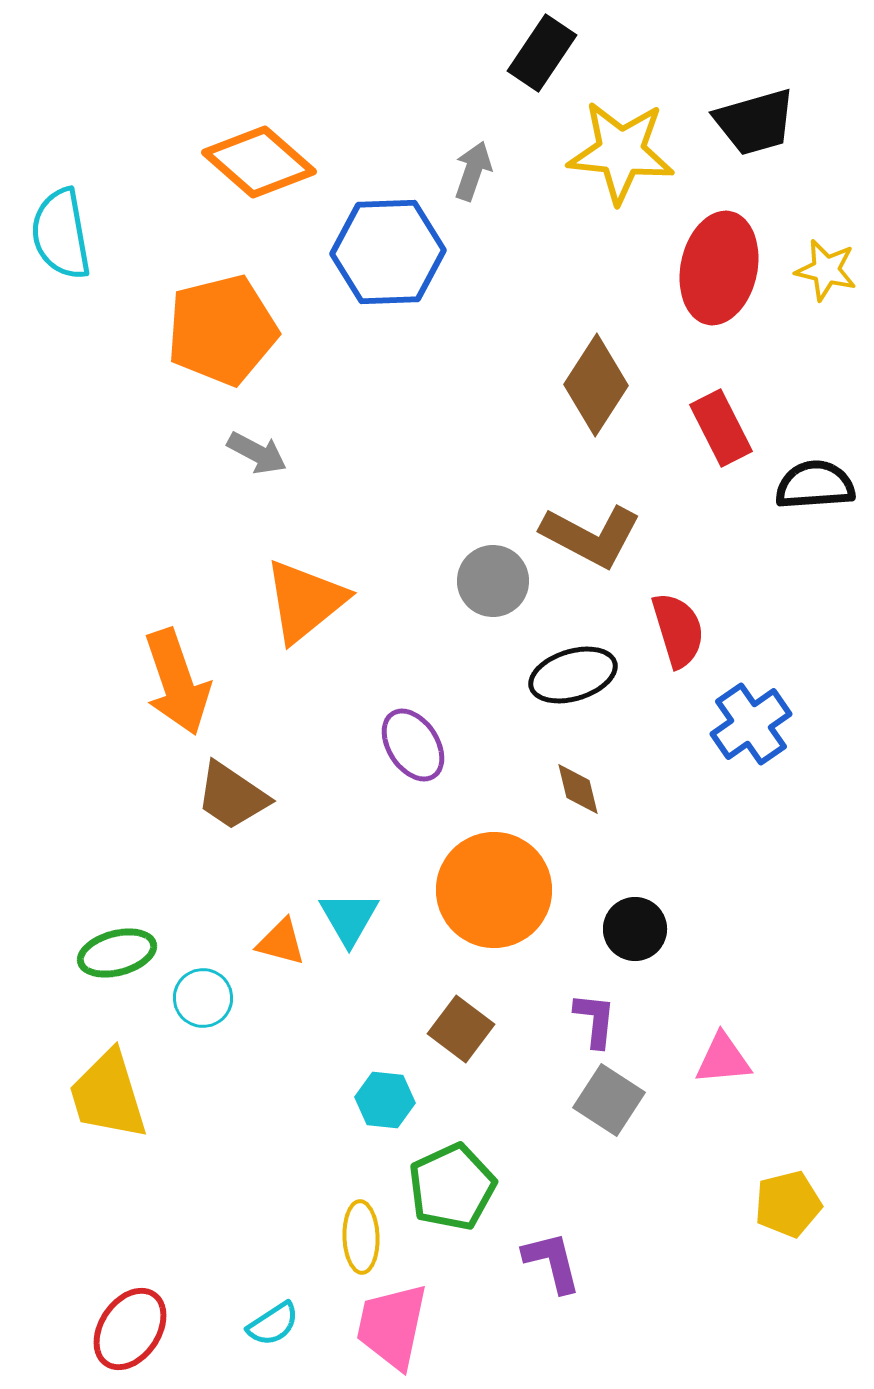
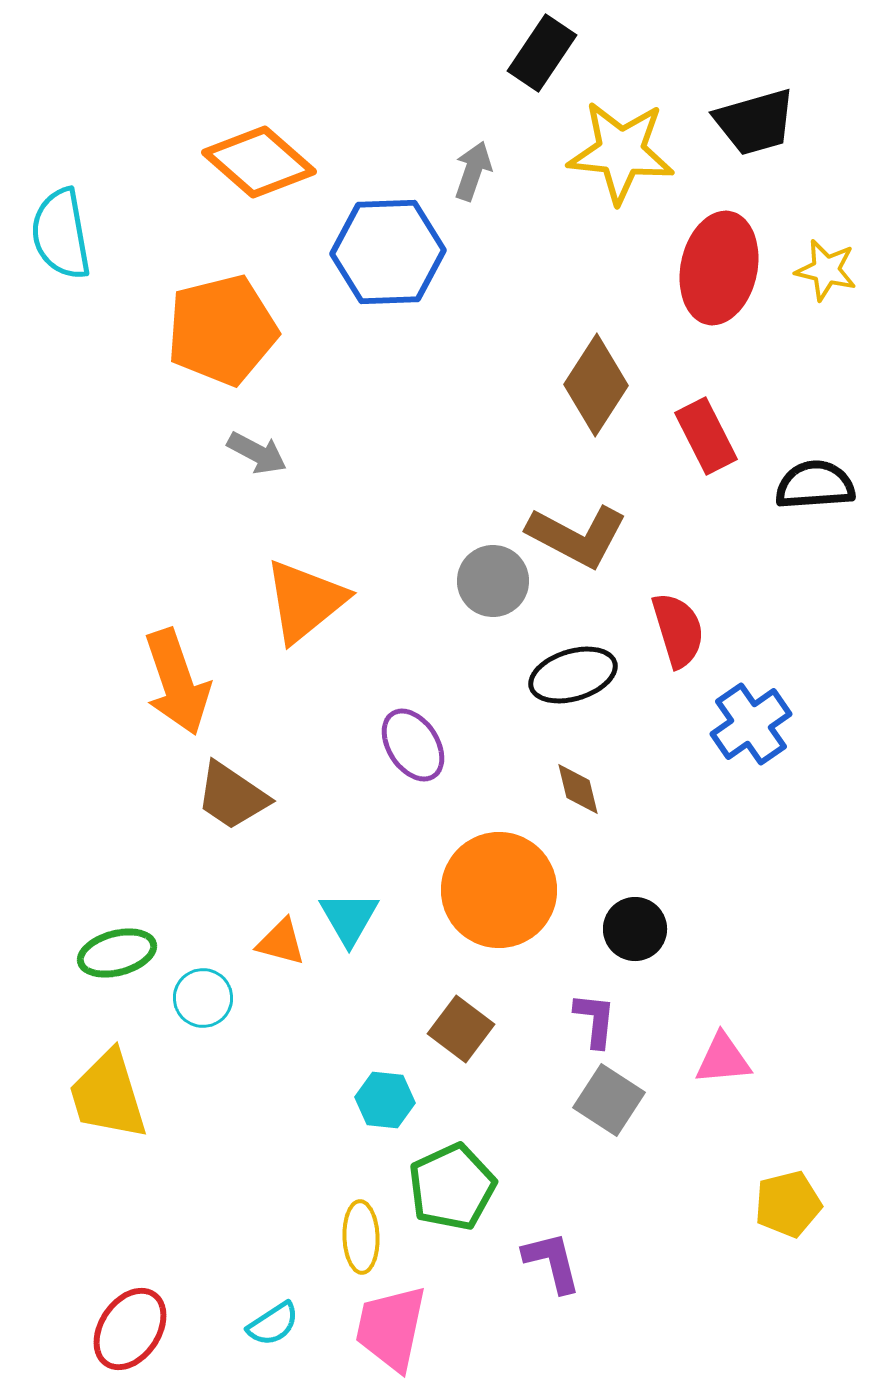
red rectangle at (721, 428): moved 15 px left, 8 px down
brown L-shape at (591, 536): moved 14 px left
orange circle at (494, 890): moved 5 px right
pink trapezoid at (392, 1326): moved 1 px left, 2 px down
